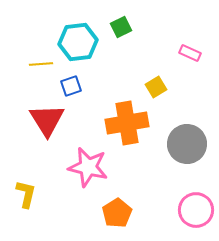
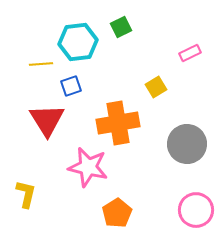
pink rectangle: rotated 50 degrees counterclockwise
orange cross: moved 9 px left
